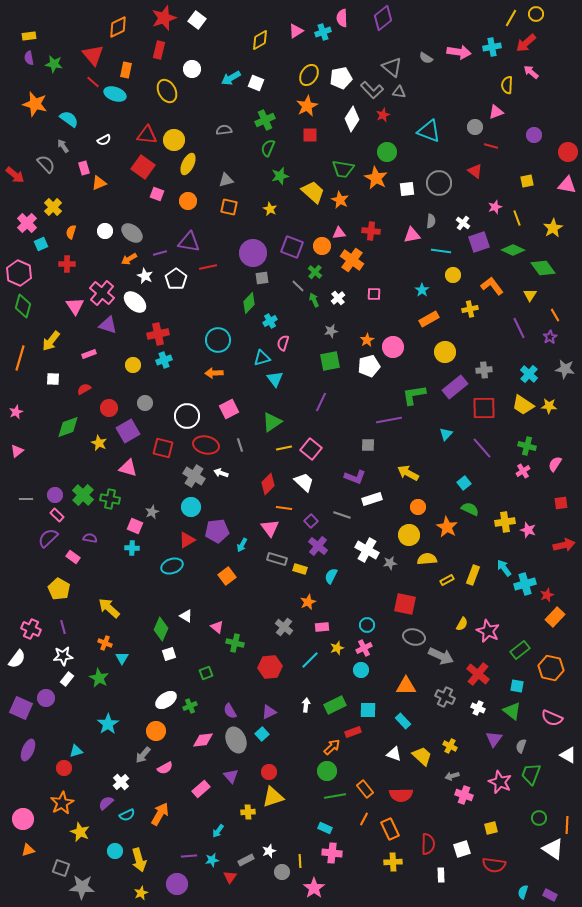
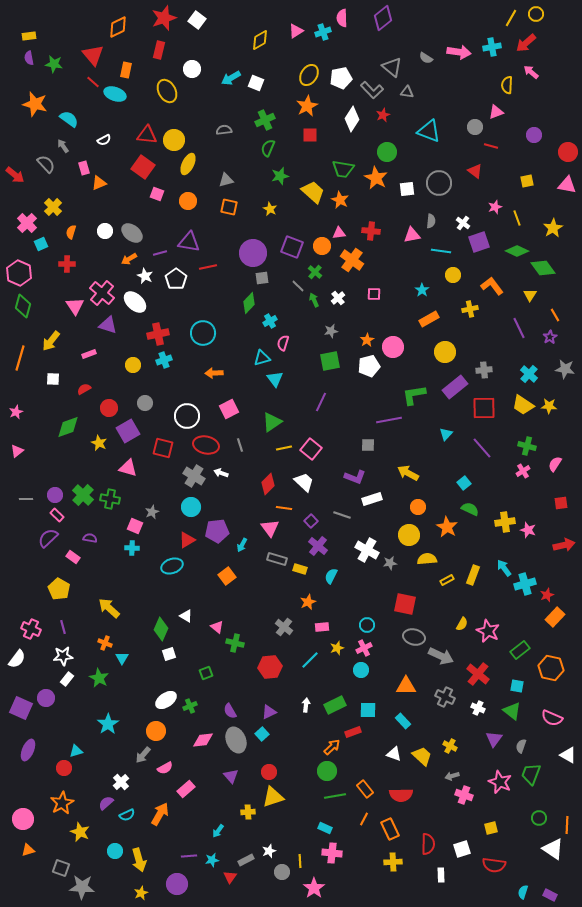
gray triangle at (399, 92): moved 8 px right
green diamond at (513, 250): moved 4 px right, 1 px down
cyan circle at (218, 340): moved 15 px left, 7 px up
pink rectangle at (201, 789): moved 15 px left
